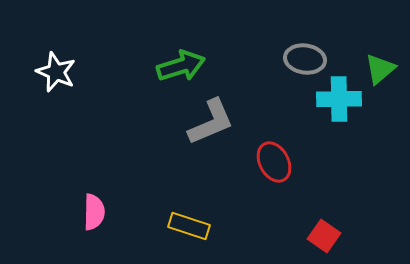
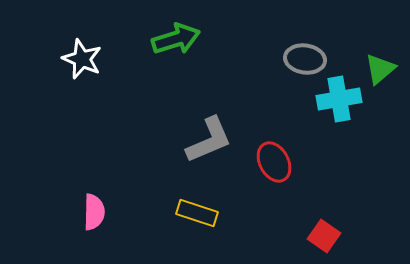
green arrow: moved 5 px left, 27 px up
white star: moved 26 px right, 13 px up
cyan cross: rotated 9 degrees counterclockwise
gray L-shape: moved 2 px left, 18 px down
yellow rectangle: moved 8 px right, 13 px up
